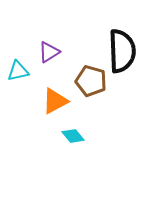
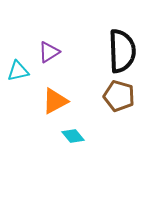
brown pentagon: moved 28 px right, 15 px down
